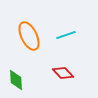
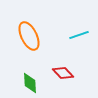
cyan line: moved 13 px right
green diamond: moved 14 px right, 3 px down
